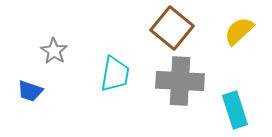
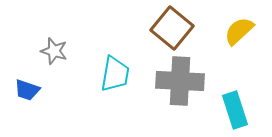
gray star: rotated 16 degrees counterclockwise
blue trapezoid: moved 3 px left, 1 px up
